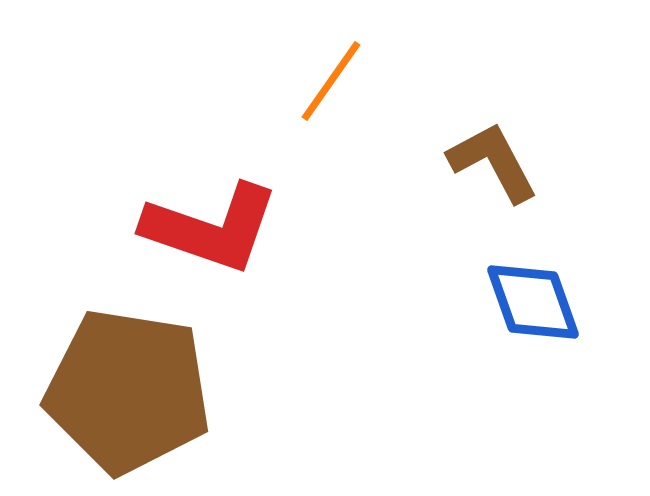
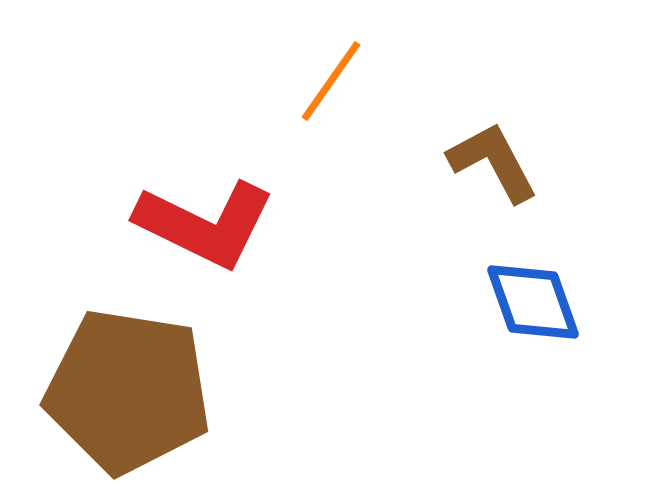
red L-shape: moved 6 px left, 4 px up; rotated 7 degrees clockwise
